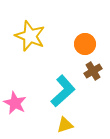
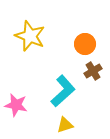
pink star: moved 1 px right, 2 px down; rotated 15 degrees counterclockwise
